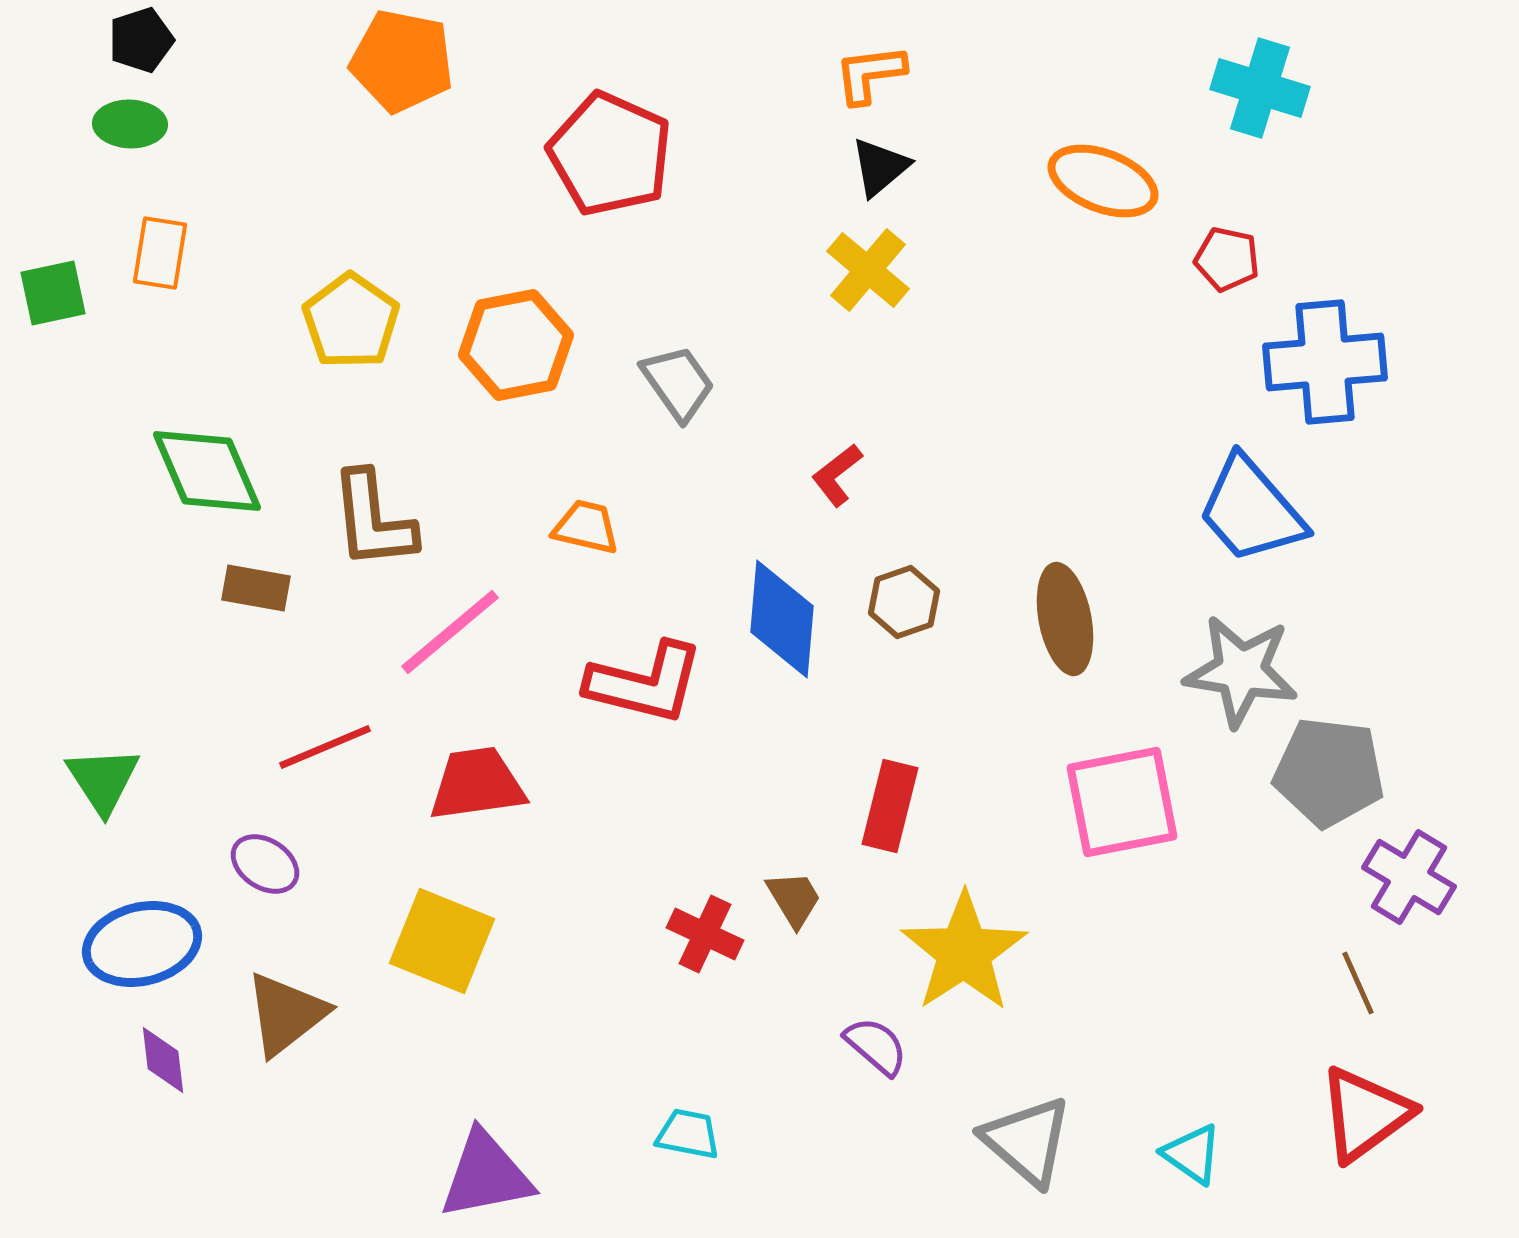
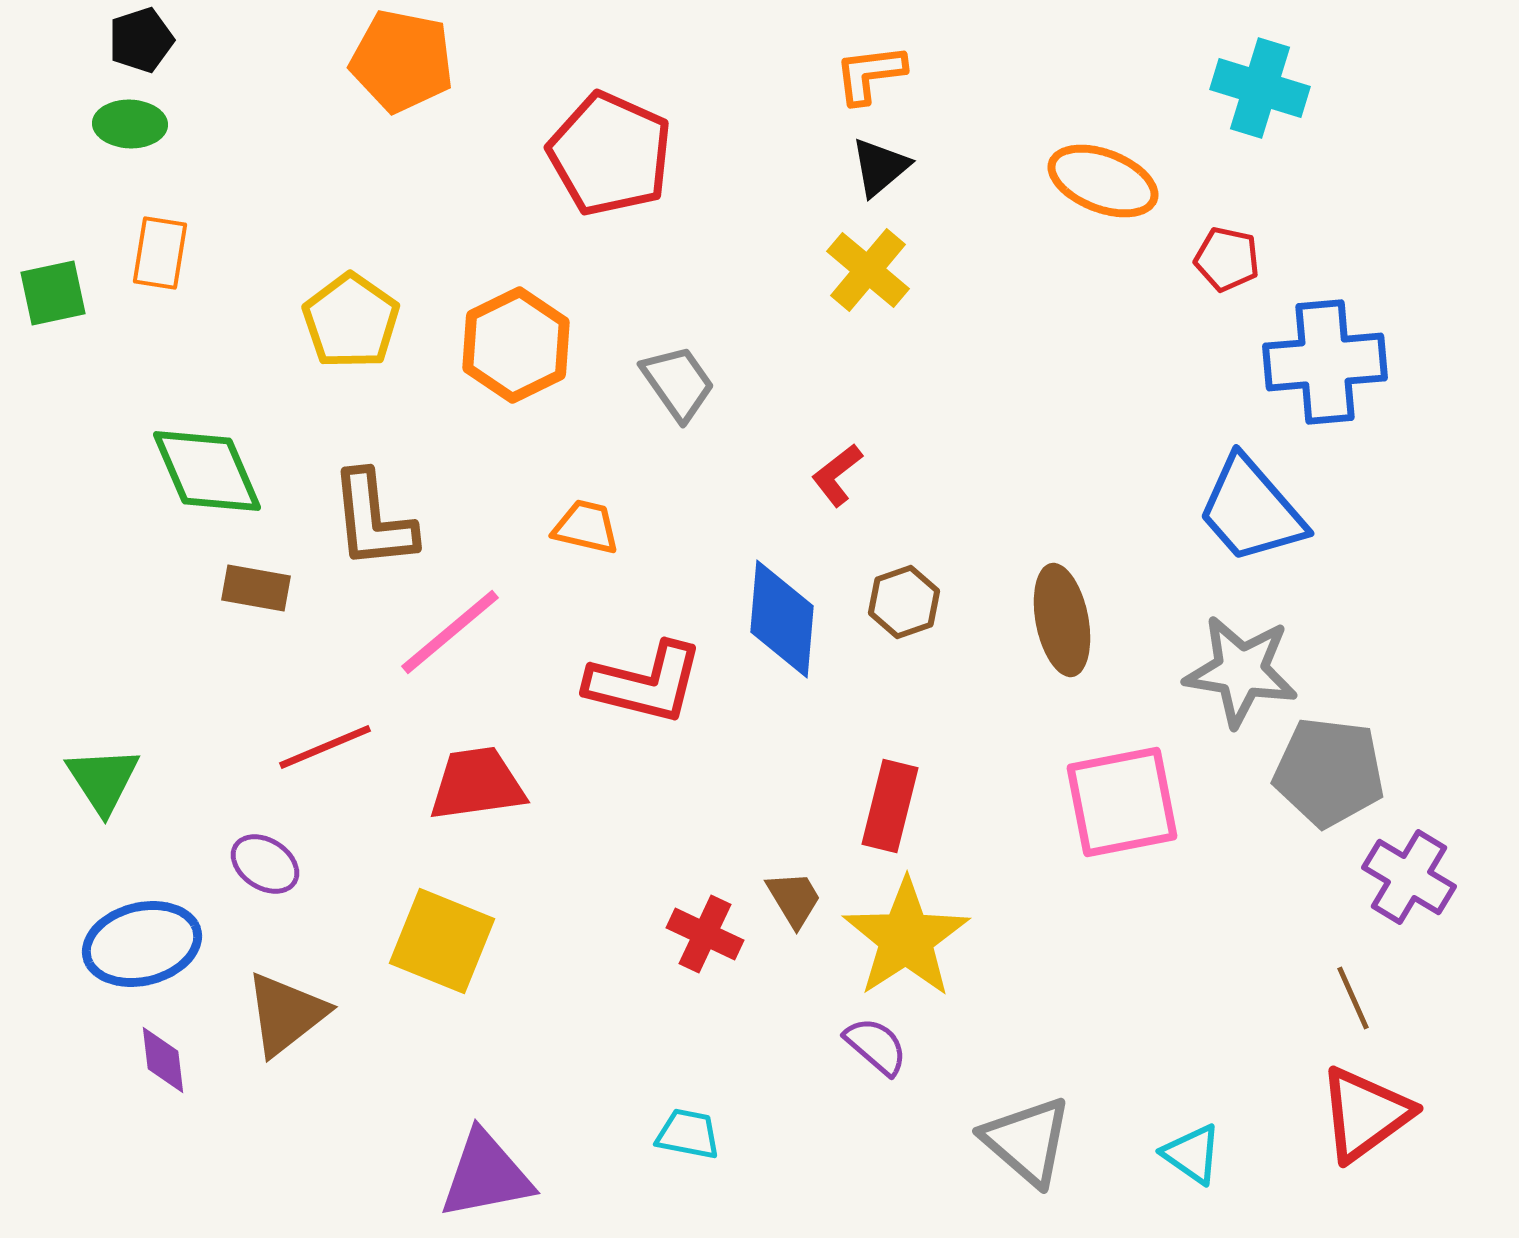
orange hexagon at (516, 345): rotated 15 degrees counterclockwise
brown ellipse at (1065, 619): moved 3 px left, 1 px down
yellow star at (964, 952): moved 58 px left, 14 px up
brown line at (1358, 983): moved 5 px left, 15 px down
